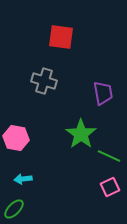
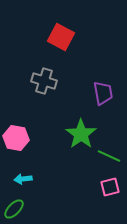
red square: rotated 20 degrees clockwise
pink square: rotated 12 degrees clockwise
